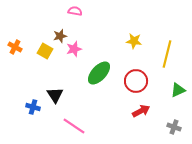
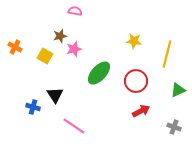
yellow square: moved 5 px down
